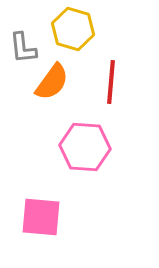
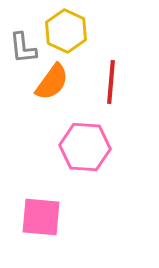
yellow hexagon: moved 7 px left, 2 px down; rotated 9 degrees clockwise
